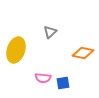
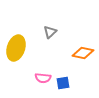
yellow ellipse: moved 2 px up
